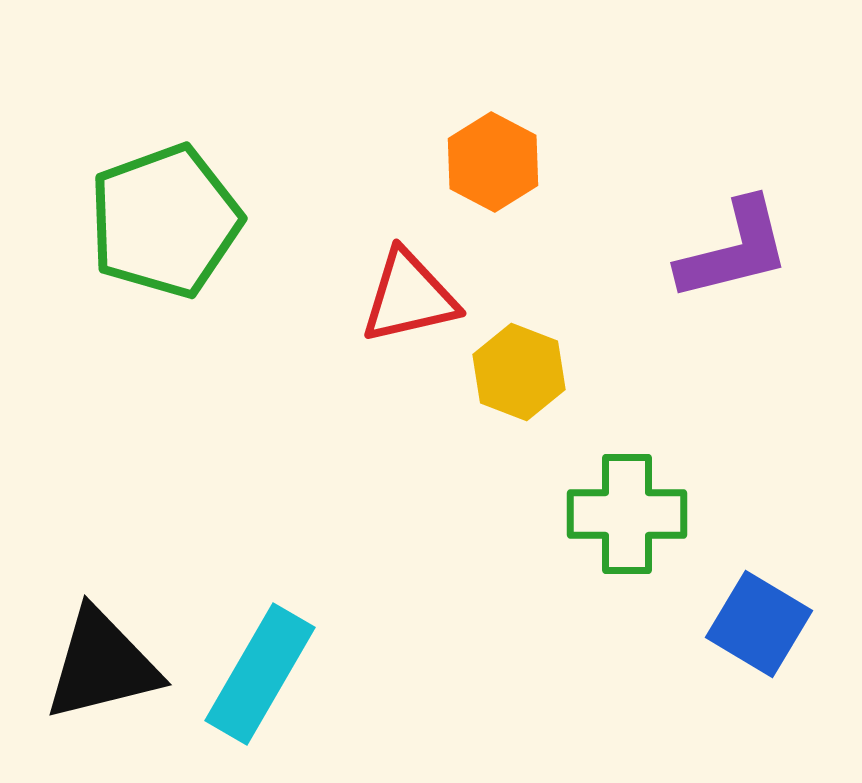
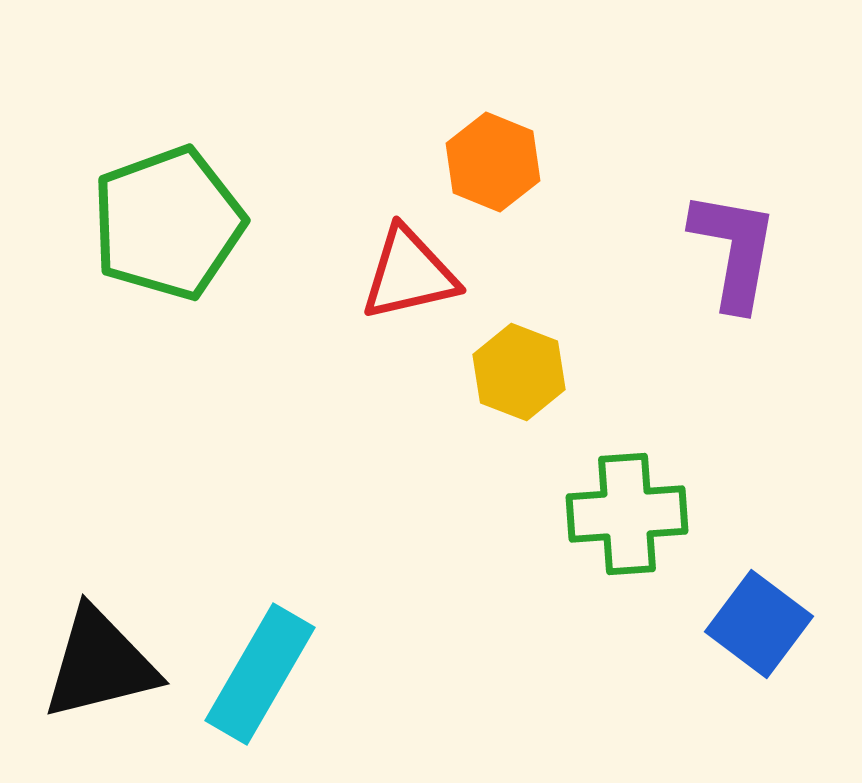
orange hexagon: rotated 6 degrees counterclockwise
green pentagon: moved 3 px right, 2 px down
purple L-shape: rotated 66 degrees counterclockwise
red triangle: moved 23 px up
green cross: rotated 4 degrees counterclockwise
blue square: rotated 6 degrees clockwise
black triangle: moved 2 px left, 1 px up
